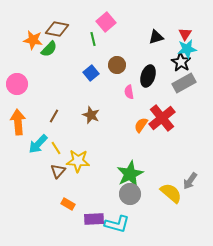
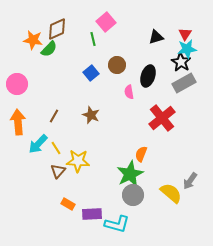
brown diamond: rotated 35 degrees counterclockwise
orange semicircle: moved 29 px down; rotated 14 degrees counterclockwise
gray circle: moved 3 px right, 1 px down
purple rectangle: moved 2 px left, 5 px up
